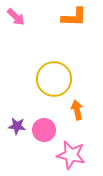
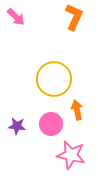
orange L-shape: rotated 68 degrees counterclockwise
pink circle: moved 7 px right, 6 px up
